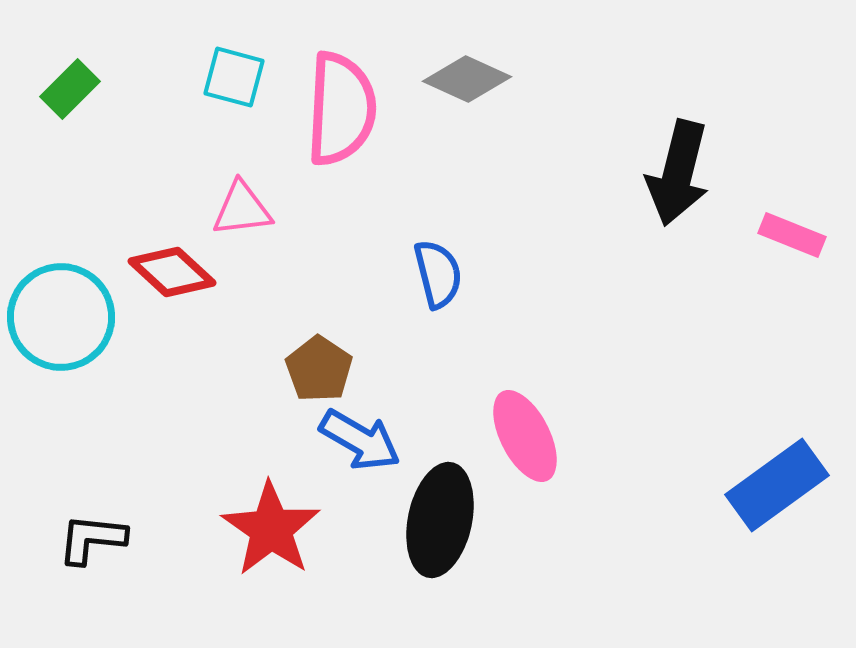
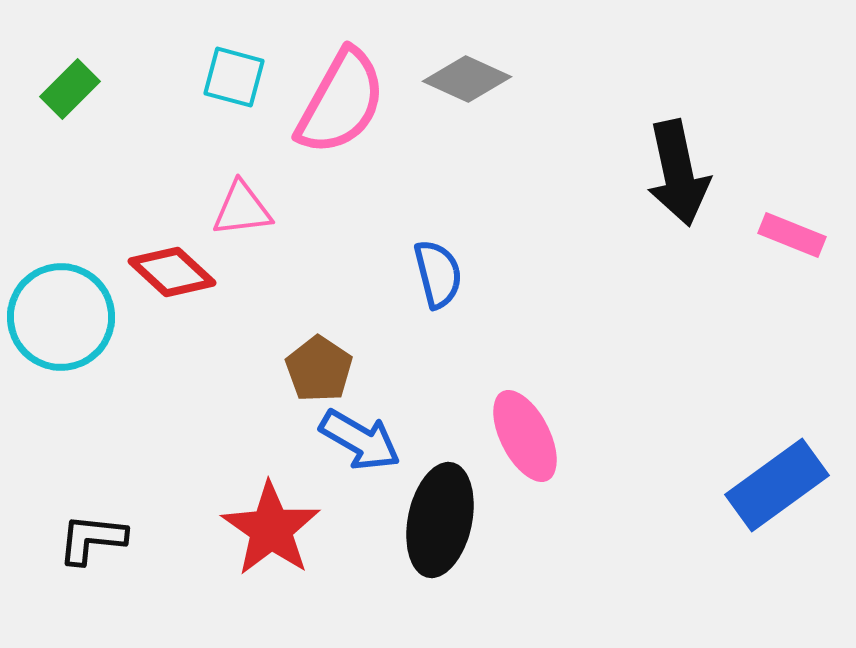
pink semicircle: moved 7 px up; rotated 26 degrees clockwise
black arrow: rotated 26 degrees counterclockwise
